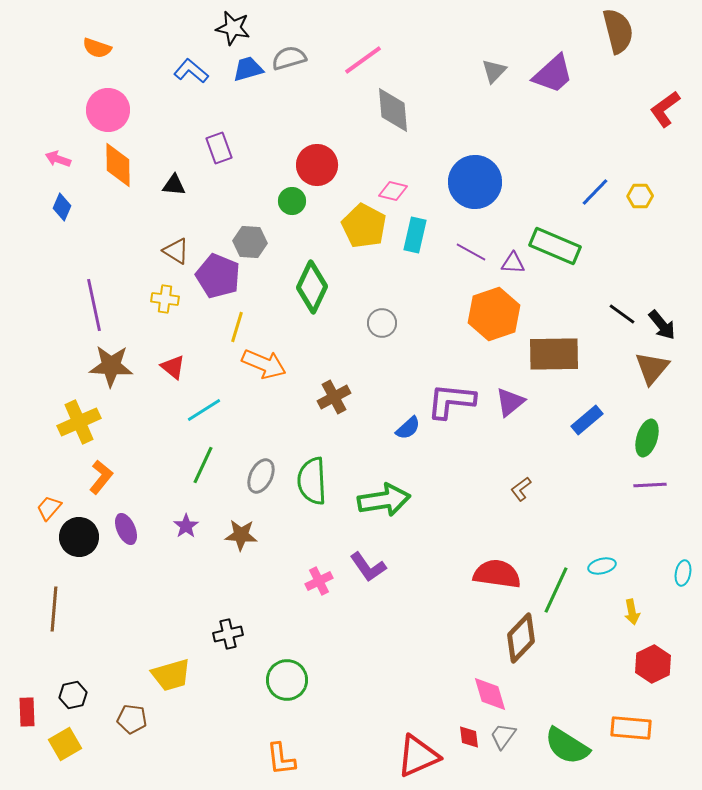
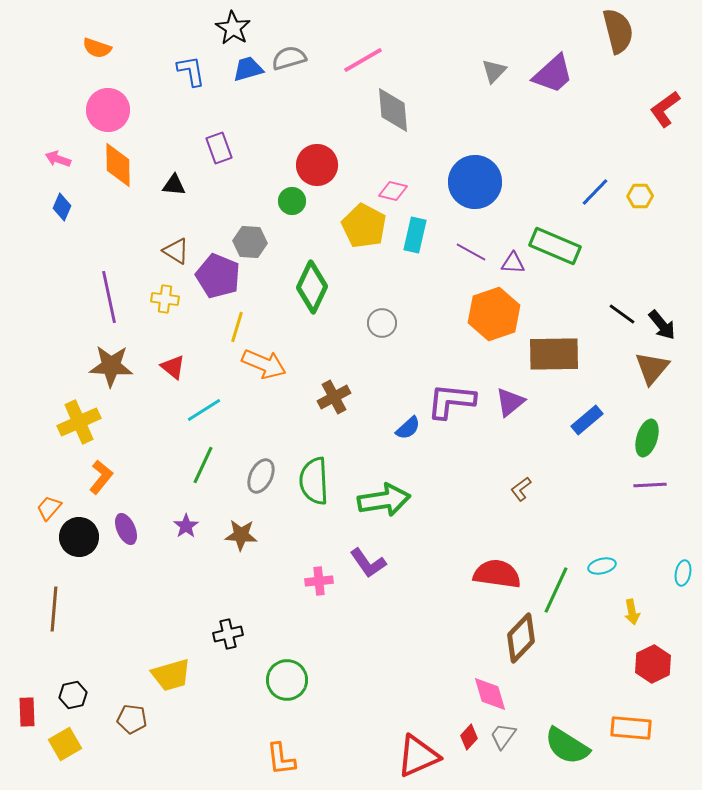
black star at (233, 28): rotated 20 degrees clockwise
pink line at (363, 60): rotated 6 degrees clockwise
blue L-shape at (191, 71): rotated 40 degrees clockwise
purple line at (94, 305): moved 15 px right, 8 px up
green semicircle at (312, 481): moved 2 px right
purple L-shape at (368, 567): moved 4 px up
pink cross at (319, 581): rotated 20 degrees clockwise
red diamond at (469, 737): rotated 50 degrees clockwise
